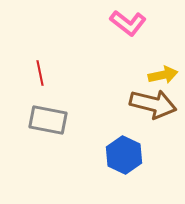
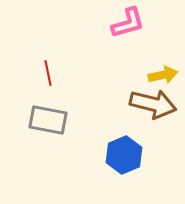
pink L-shape: rotated 54 degrees counterclockwise
red line: moved 8 px right
blue hexagon: rotated 12 degrees clockwise
